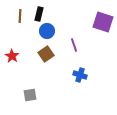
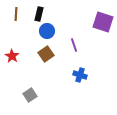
brown line: moved 4 px left, 2 px up
gray square: rotated 24 degrees counterclockwise
